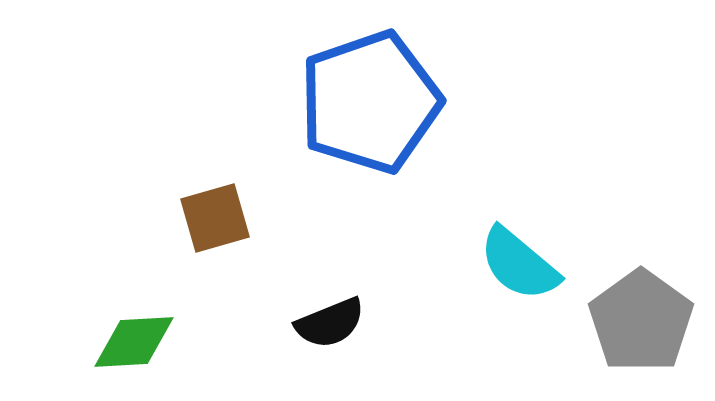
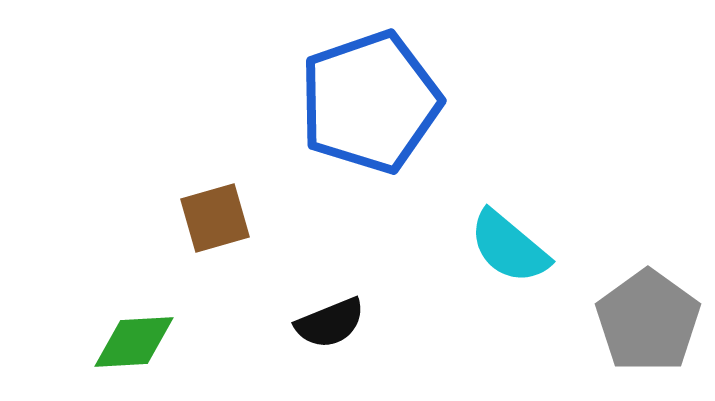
cyan semicircle: moved 10 px left, 17 px up
gray pentagon: moved 7 px right
